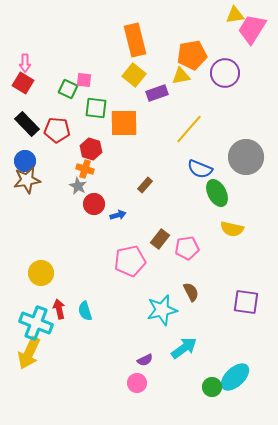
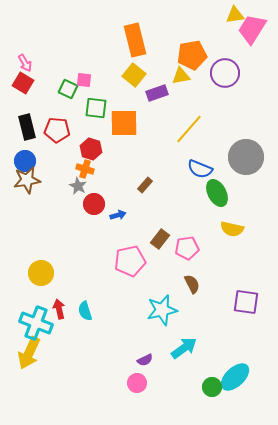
pink arrow at (25, 63): rotated 30 degrees counterclockwise
black rectangle at (27, 124): moved 3 px down; rotated 30 degrees clockwise
brown semicircle at (191, 292): moved 1 px right, 8 px up
